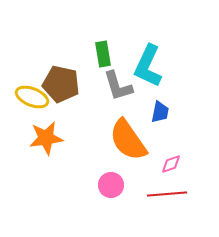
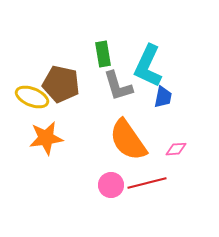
blue trapezoid: moved 3 px right, 15 px up
pink diamond: moved 5 px right, 15 px up; rotated 15 degrees clockwise
red line: moved 20 px left, 11 px up; rotated 9 degrees counterclockwise
